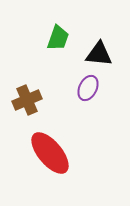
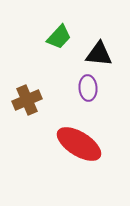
green trapezoid: moved 1 px right, 1 px up; rotated 24 degrees clockwise
purple ellipse: rotated 30 degrees counterclockwise
red ellipse: moved 29 px right, 9 px up; rotated 18 degrees counterclockwise
